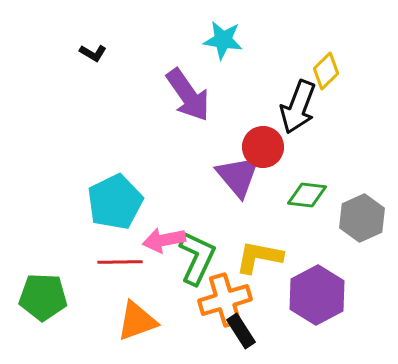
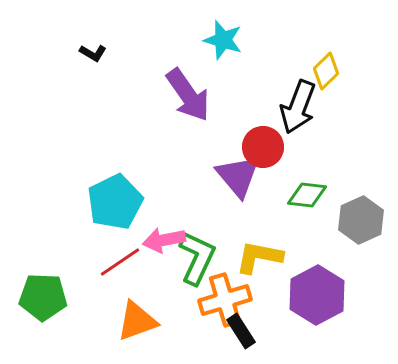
cyan star: rotated 9 degrees clockwise
gray hexagon: moved 1 px left, 2 px down
red line: rotated 33 degrees counterclockwise
